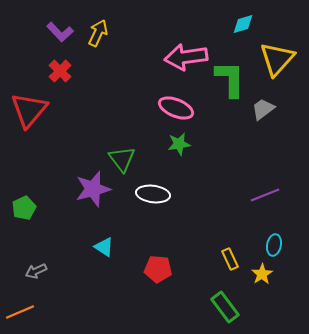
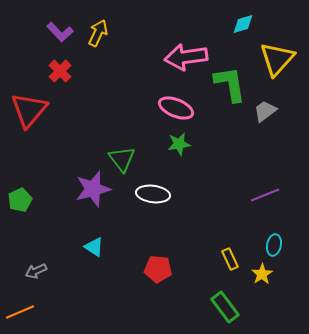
green L-shape: moved 5 px down; rotated 9 degrees counterclockwise
gray trapezoid: moved 2 px right, 2 px down
green pentagon: moved 4 px left, 8 px up
cyan triangle: moved 10 px left
